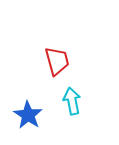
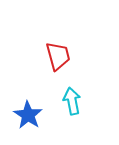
red trapezoid: moved 1 px right, 5 px up
